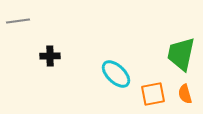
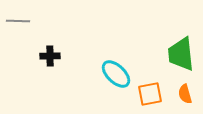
gray line: rotated 10 degrees clockwise
green trapezoid: rotated 18 degrees counterclockwise
orange square: moved 3 px left
